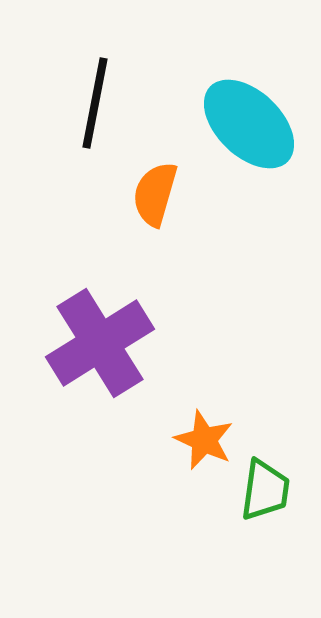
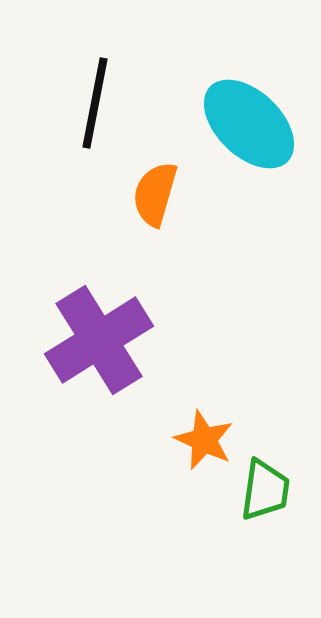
purple cross: moved 1 px left, 3 px up
